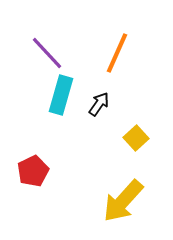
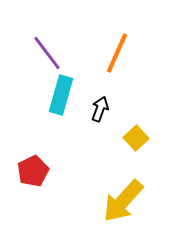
purple line: rotated 6 degrees clockwise
black arrow: moved 1 px right, 5 px down; rotated 15 degrees counterclockwise
